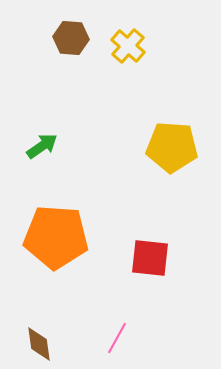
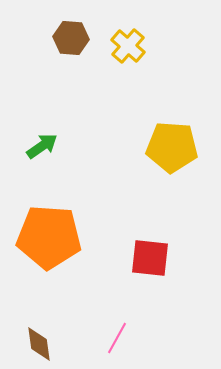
orange pentagon: moved 7 px left
